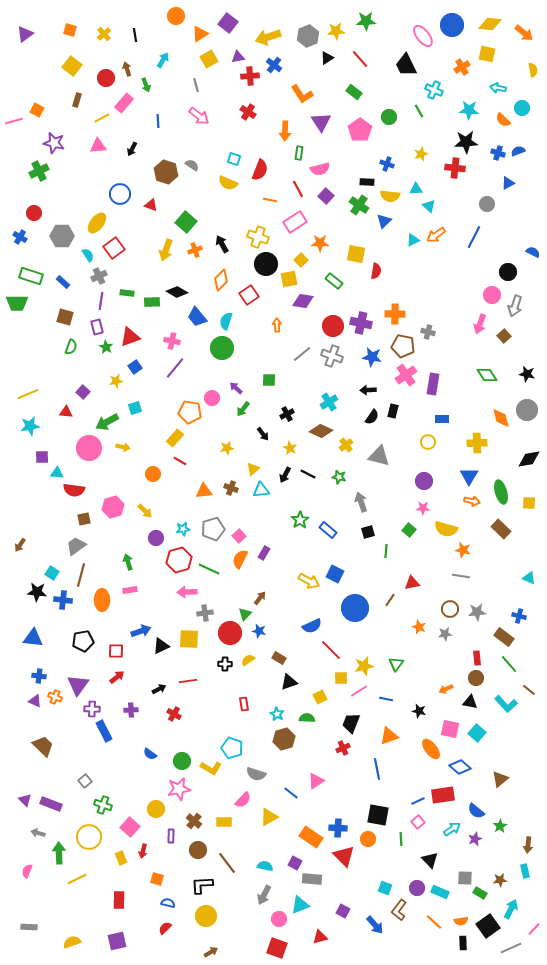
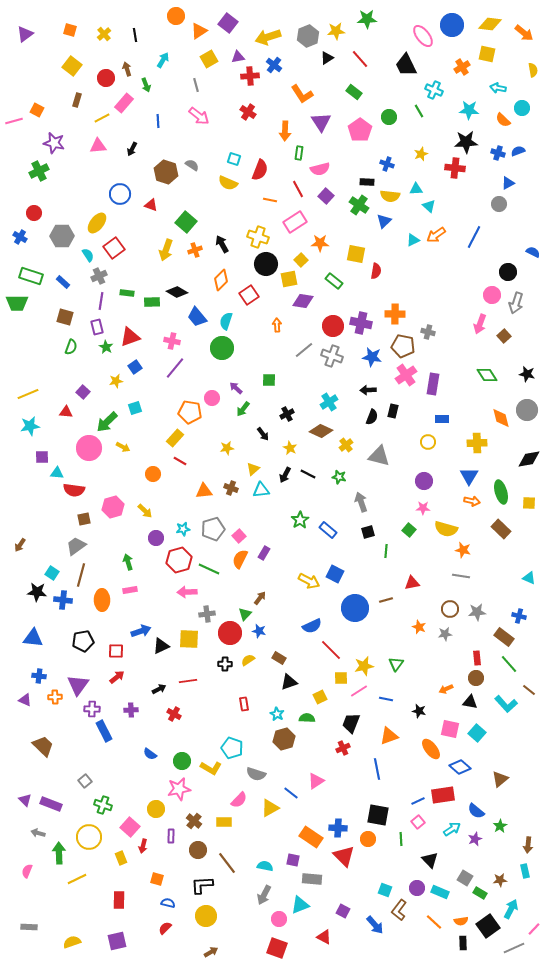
green star at (366, 21): moved 1 px right, 2 px up
orange triangle at (200, 34): moved 1 px left, 3 px up
gray circle at (487, 204): moved 12 px right
gray arrow at (515, 306): moved 1 px right, 3 px up
gray line at (302, 354): moved 2 px right, 4 px up
black semicircle at (372, 417): rotated 14 degrees counterclockwise
green arrow at (107, 422): rotated 15 degrees counterclockwise
yellow arrow at (123, 447): rotated 16 degrees clockwise
brown line at (390, 600): moved 4 px left; rotated 40 degrees clockwise
gray cross at (205, 613): moved 2 px right, 1 px down
orange cross at (55, 697): rotated 24 degrees counterclockwise
purple triangle at (35, 701): moved 10 px left, 1 px up
pink semicircle at (243, 800): moved 4 px left
yellow triangle at (269, 817): moved 1 px right, 9 px up
red arrow at (143, 851): moved 5 px up
purple square at (295, 863): moved 2 px left, 3 px up; rotated 16 degrees counterclockwise
gray square at (465, 878): rotated 28 degrees clockwise
cyan square at (385, 888): moved 2 px down
red triangle at (320, 937): moved 4 px right; rotated 42 degrees clockwise
gray line at (511, 948): moved 3 px right
